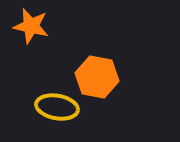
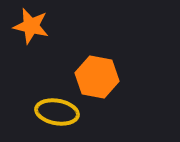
yellow ellipse: moved 5 px down
